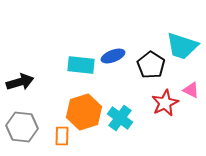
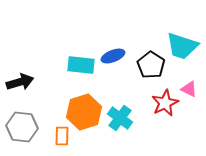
pink triangle: moved 2 px left, 1 px up
